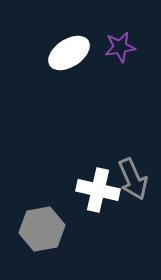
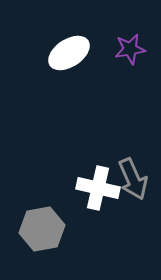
purple star: moved 10 px right, 2 px down
white cross: moved 2 px up
